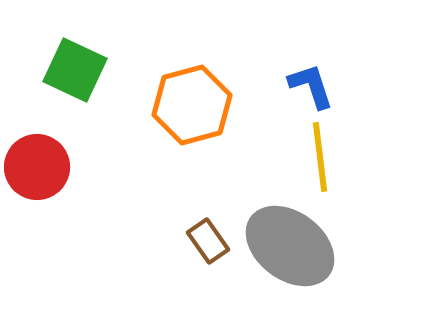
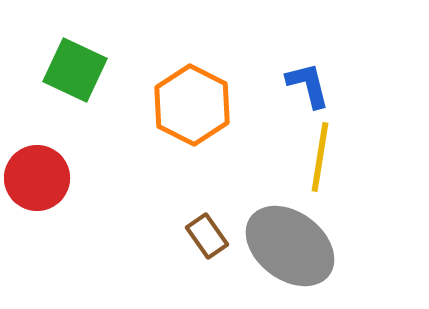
blue L-shape: moved 3 px left, 1 px up; rotated 4 degrees clockwise
orange hexagon: rotated 18 degrees counterclockwise
yellow line: rotated 16 degrees clockwise
red circle: moved 11 px down
brown rectangle: moved 1 px left, 5 px up
